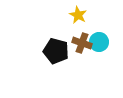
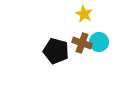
yellow star: moved 6 px right, 1 px up
